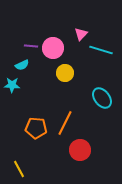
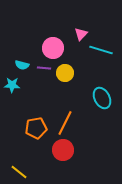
purple line: moved 13 px right, 22 px down
cyan semicircle: rotated 40 degrees clockwise
cyan ellipse: rotated 10 degrees clockwise
orange pentagon: rotated 15 degrees counterclockwise
red circle: moved 17 px left
yellow line: moved 3 px down; rotated 24 degrees counterclockwise
